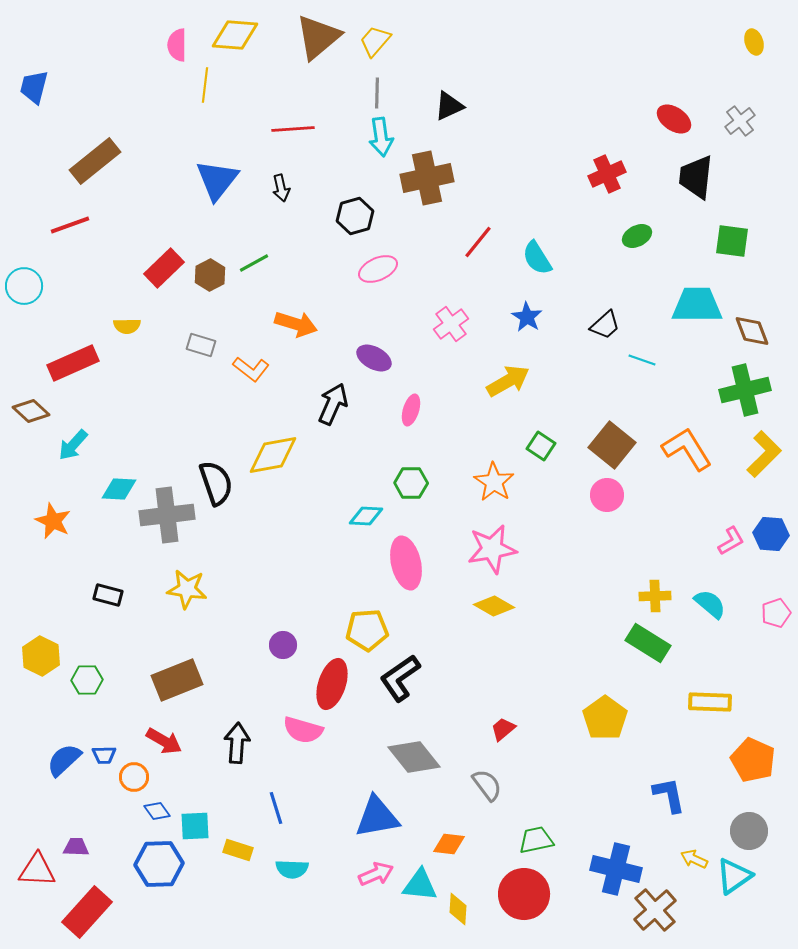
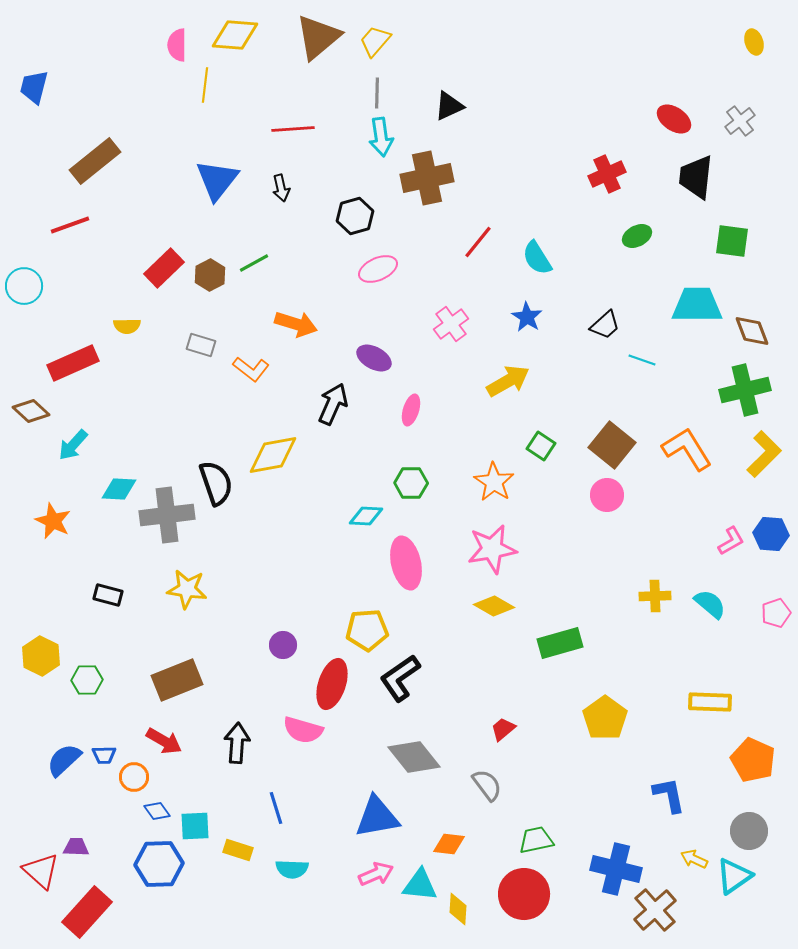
green rectangle at (648, 643): moved 88 px left; rotated 48 degrees counterclockwise
red triangle at (37, 870): moved 4 px right, 1 px down; rotated 39 degrees clockwise
